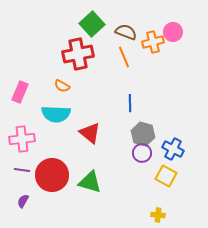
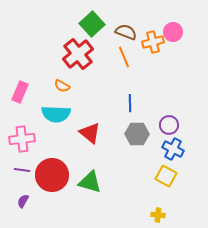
red cross: rotated 28 degrees counterclockwise
gray hexagon: moved 6 px left; rotated 15 degrees counterclockwise
purple circle: moved 27 px right, 28 px up
